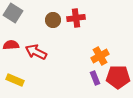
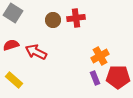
red semicircle: rotated 14 degrees counterclockwise
yellow rectangle: moved 1 px left; rotated 18 degrees clockwise
